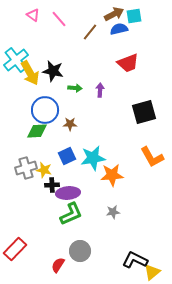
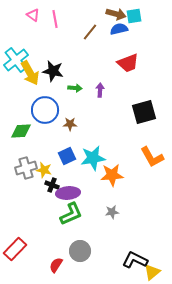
brown arrow: moved 2 px right; rotated 42 degrees clockwise
pink line: moved 4 px left; rotated 30 degrees clockwise
green diamond: moved 16 px left
black cross: rotated 24 degrees clockwise
gray star: moved 1 px left
red semicircle: moved 2 px left
